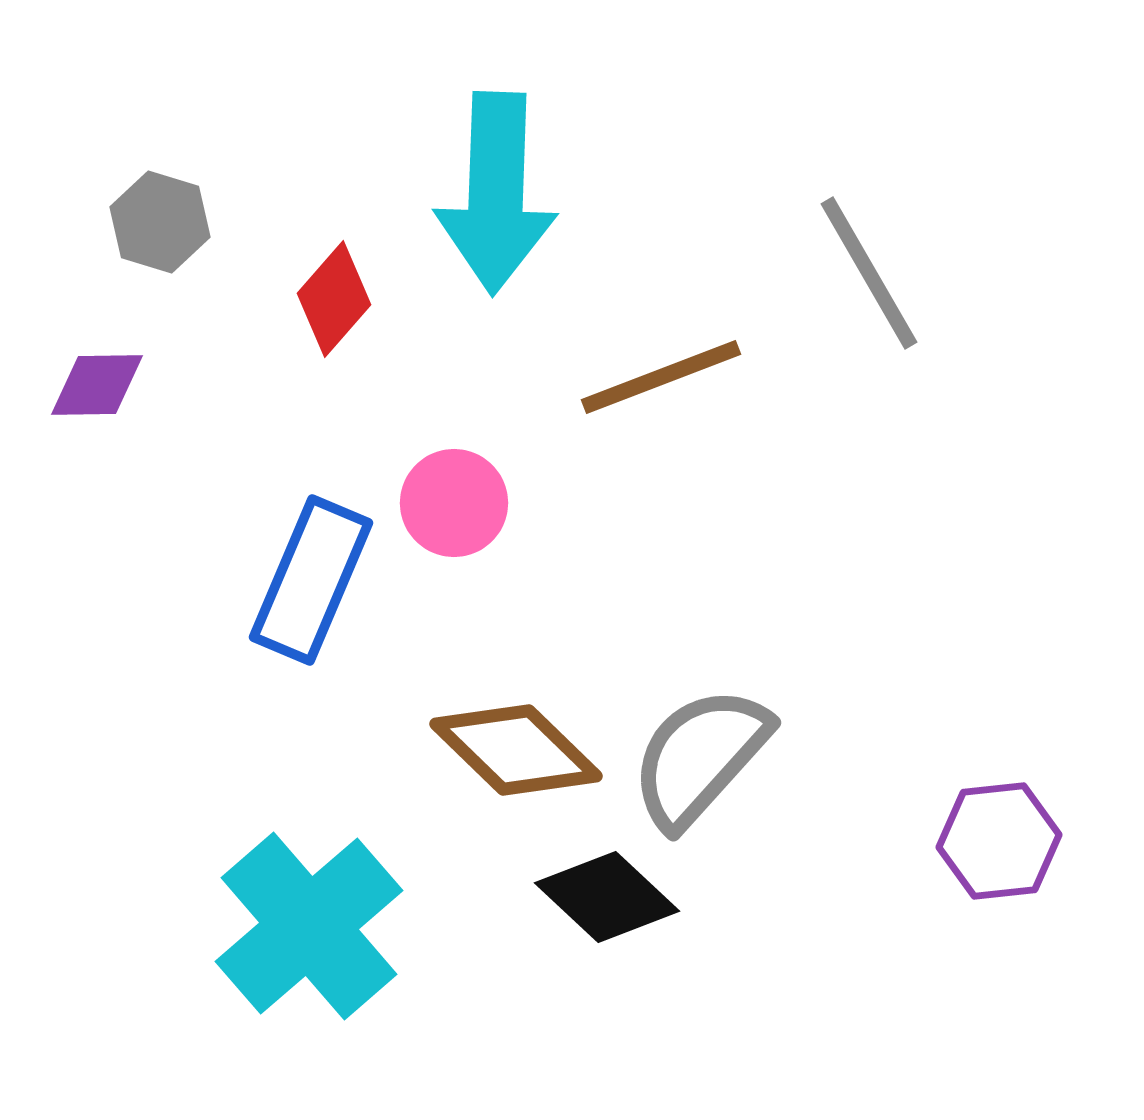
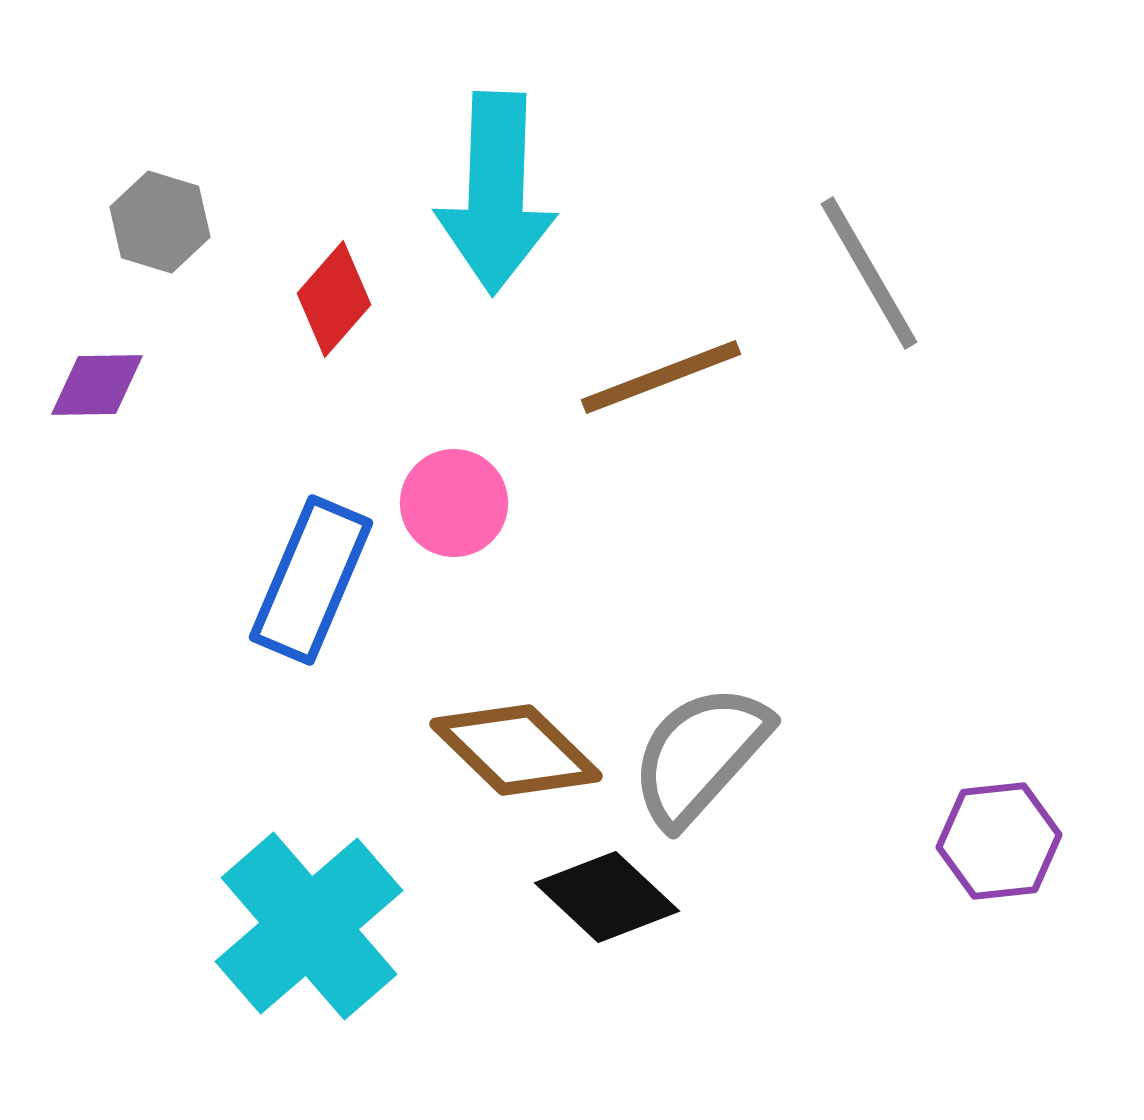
gray semicircle: moved 2 px up
